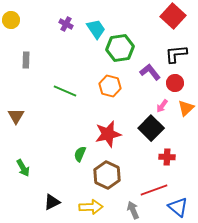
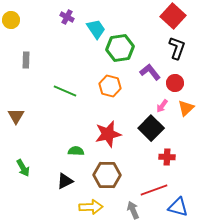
purple cross: moved 1 px right, 7 px up
black L-shape: moved 1 px right, 6 px up; rotated 115 degrees clockwise
green semicircle: moved 4 px left, 3 px up; rotated 70 degrees clockwise
brown hexagon: rotated 24 degrees counterclockwise
black triangle: moved 13 px right, 21 px up
blue triangle: rotated 25 degrees counterclockwise
